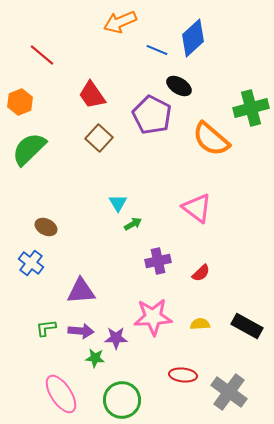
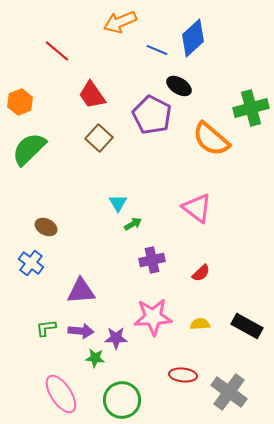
red line: moved 15 px right, 4 px up
purple cross: moved 6 px left, 1 px up
